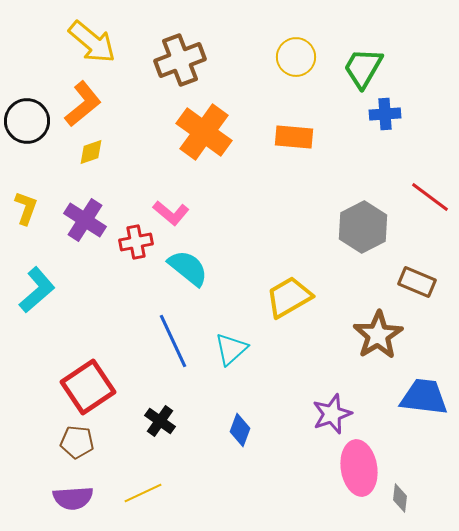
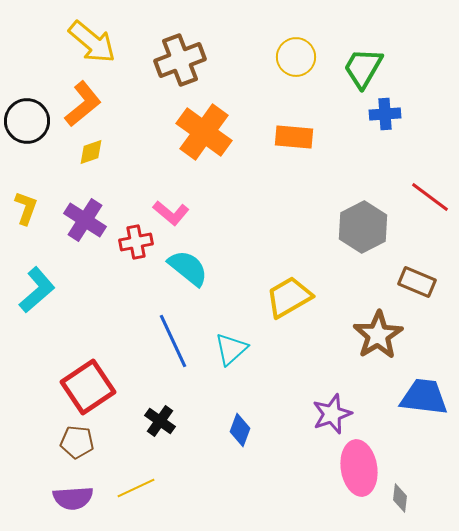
yellow line: moved 7 px left, 5 px up
